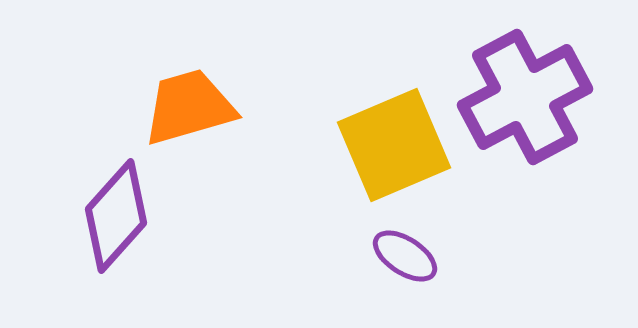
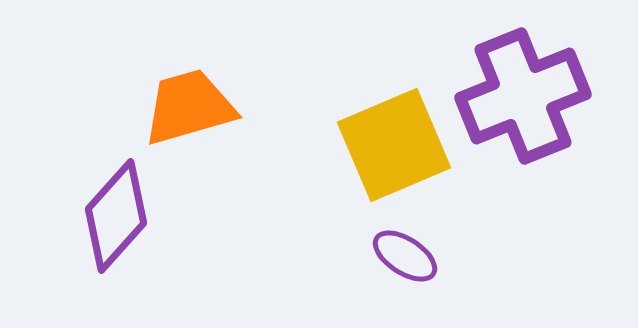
purple cross: moved 2 px left, 1 px up; rotated 6 degrees clockwise
